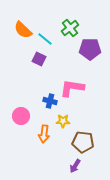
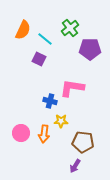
orange semicircle: rotated 108 degrees counterclockwise
pink circle: moved 17 px down
yellow star: moved 2 px left
